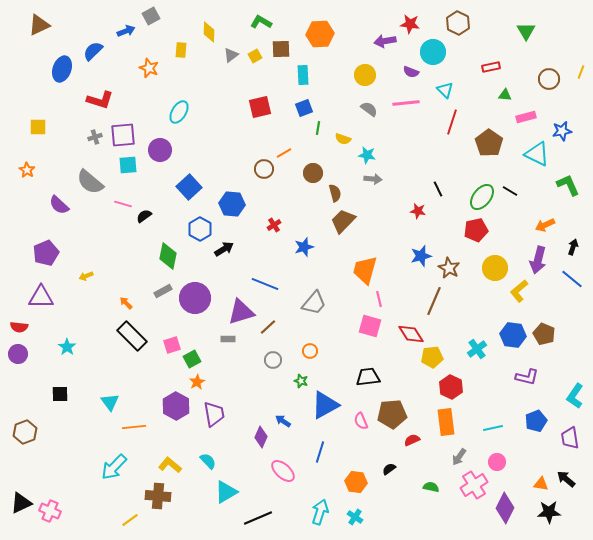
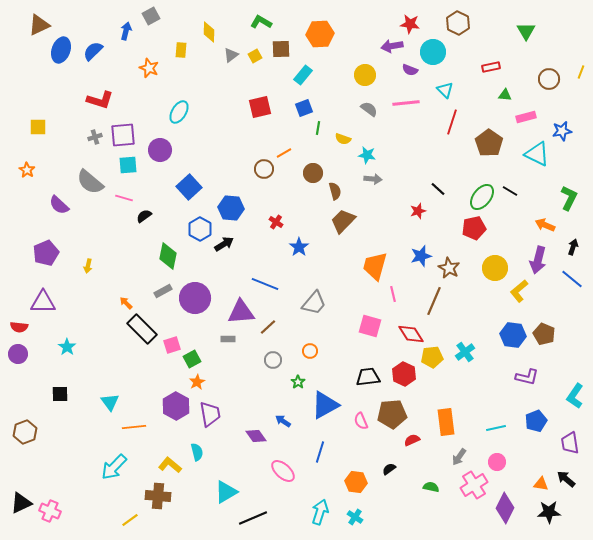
blue arrow at (126, 31): rotated 54 degrees counterclockwise
purple arrow at (385, 41): moved 7 px right, 5 px down
blue ellipse at (62, 69): moved 1 px left, 19 px up
purple semicircle at (411, 72): moved 1 px left, 2 px up
cyan rectangle at (303, 75): rotated 42 degrees clockwise
green L-shape at (568, 185): moved 1 px right, 13 px down; rotated 50 degrees clockwise
black line at (438, 189): rotated 21 degrees counterclockwise
brown semicircle at (335, 193): moved 2 px up
pink line at (123, 204): moved 1 px right, 6 px up
blue hexagon at (232, 204): moved 1 px left, 4 px down
red star at (418, 211): rotated 28 degrees counterclockwise
red cross at (274, 225): moved 2 px right, 3 px up; rotated 24 degrees counterclockwise
orange arrow at (545, 225): rotated 48 degrees clockwise
red pentagon at (476, 230): moved 2 px left, 2 px up
blue star at (304, 247): moved 5 px left; rotated 18 degrees counterclockwise
black arrow at (224, 249): moved 5 px up
orange trapezoid at (365, 270): moved 10 px right, 4 px up
yellow arrow at (86, 276): moved 2 px right, 10 px up; rotated 56 degrees counterclockwise
purple triangle at (41, 297): moved 2 px right, 5 px down
pink line at (379, 299): moved 14 px right, 5 px up
purple triangle at (241, 312): rotated 12 degrees clockwise
black rectangle at (132, 336): moved 10 px right, 7 px up
cyan cross at (477, 349): moved 12 px left, 3 px down
green star at (301, 381): moved 3 px left, 1 px down; rotated 16 degrees clockwise
red hexagon at (451, 387): moved 47 px left, 13 px up
purple trapezoid at (214, 414): moved 4 px left
cyan line at (493, 428): moved 3 px right
purple diamond at (261, 437): moved 5 px left, 1 px up; rotated 60 degrees counterclockwise
purple trapezoid at (570, 438): moved 5 px down
cyan semicircle at (208, 461): moved 11 px left, 9 px up; rotated 30 degrees clockwise
black line at (258, 518): moved 5 px left
